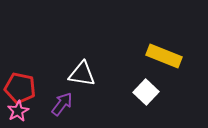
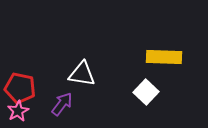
yellow rectangle: moved 1 px down; rotated 20 degrees counterclockwise
